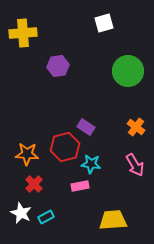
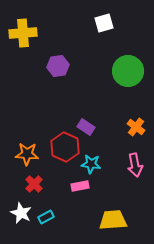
red hexagon: rotated 20 degrees counterclockwise
pink arrow: rotated 20 degrees clockwise
